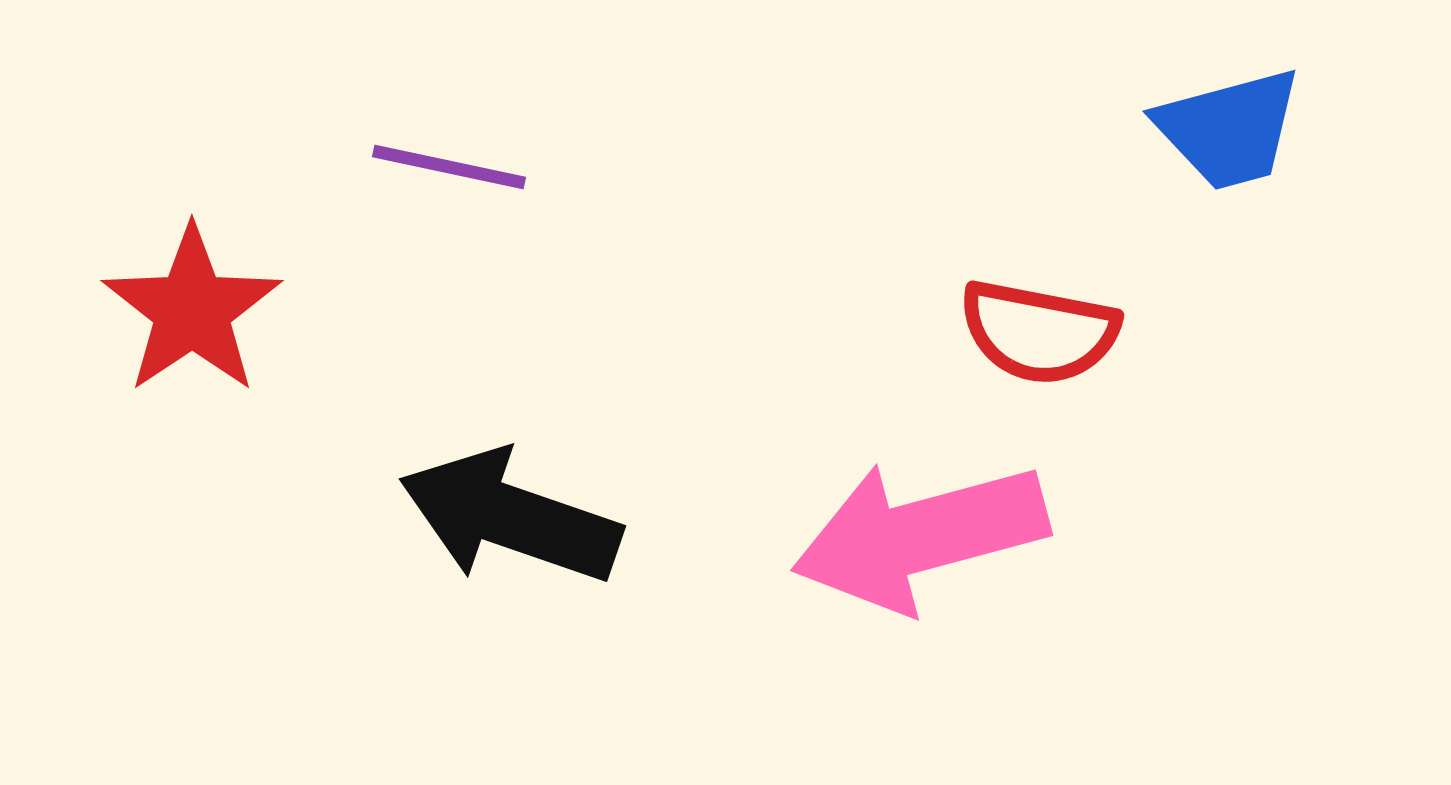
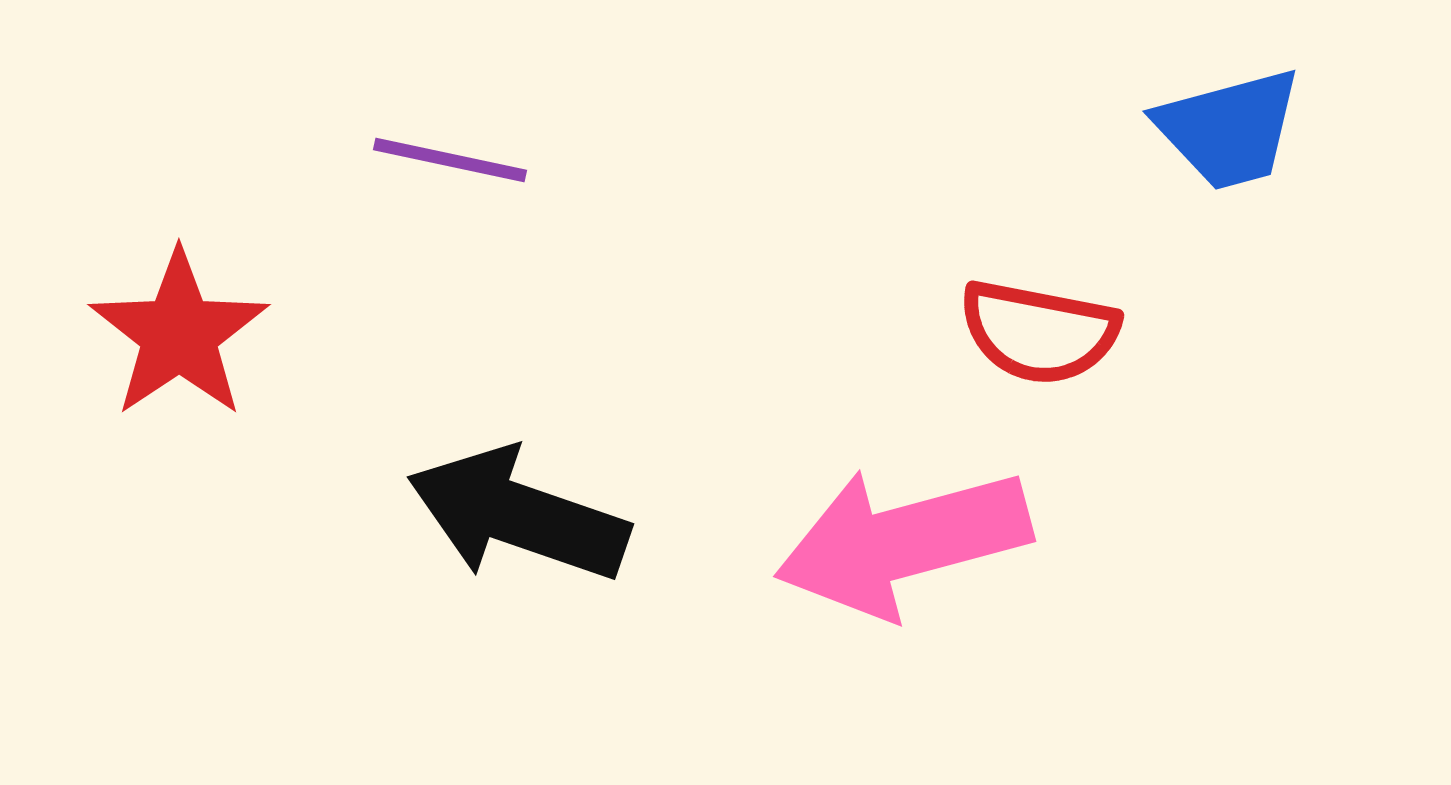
purple line: moved 1 px right, 7 px up
red star: moved 13 px left, 24 px down
black arrow: moved 8 px right, 2 px up
pink arrow: moved 17 px left, 6 px down
